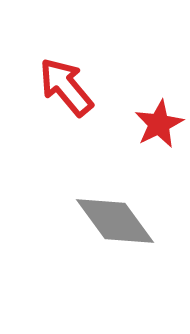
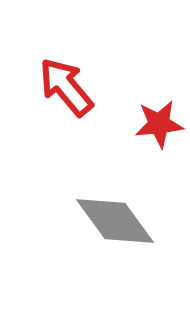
red star: rotated 21 degrees clockwise
